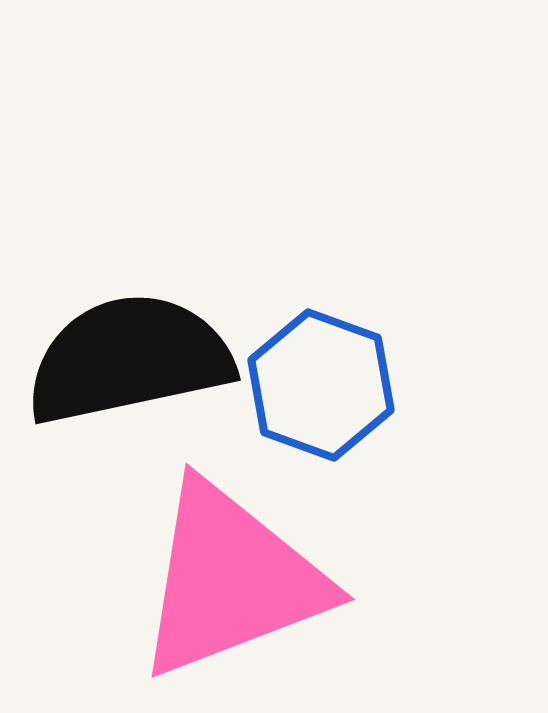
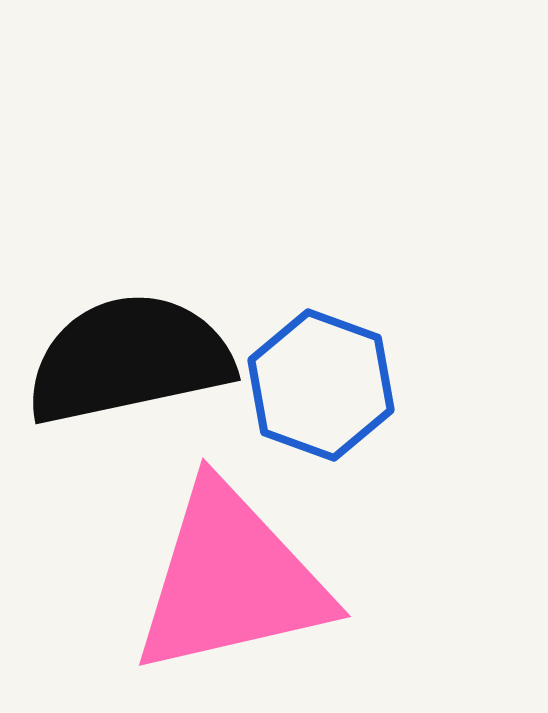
pink triangle: rotated 8 degrees clockwise
